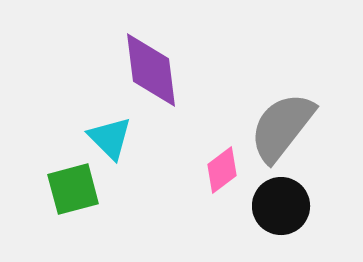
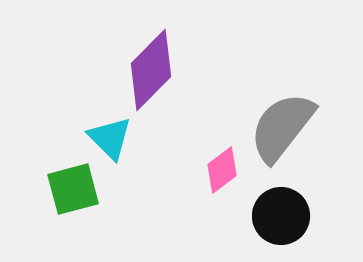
purple diamond: rotated 52 degrees clockwise
black circle: moved 10 px down
